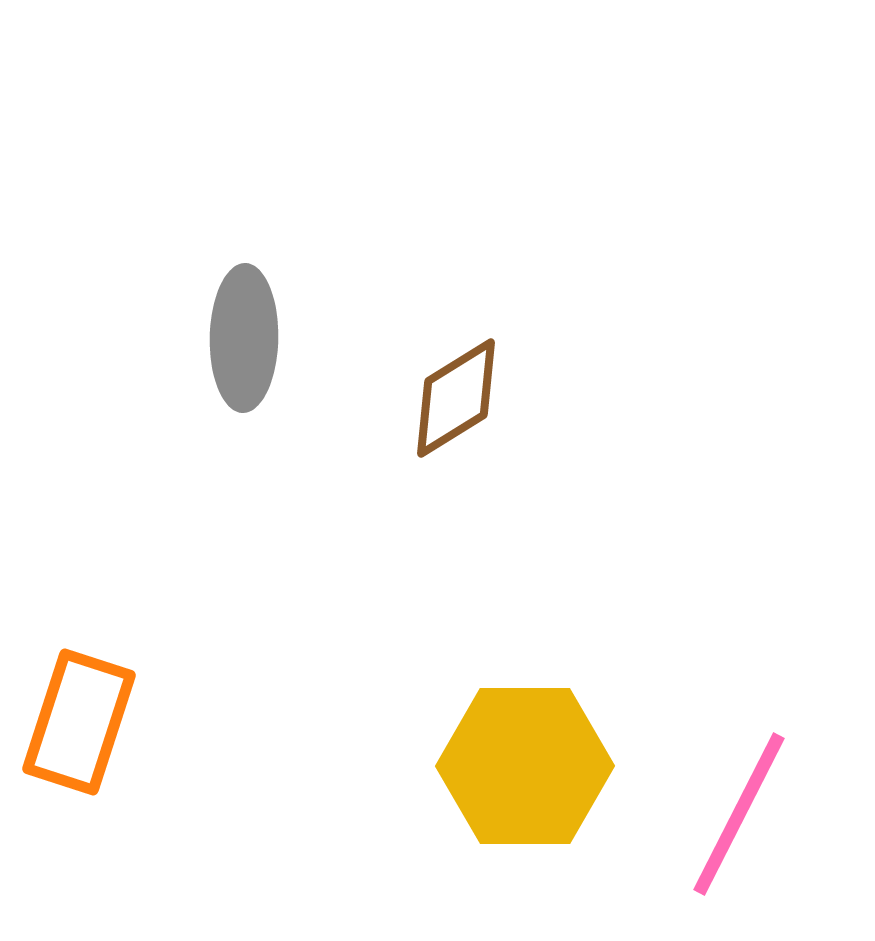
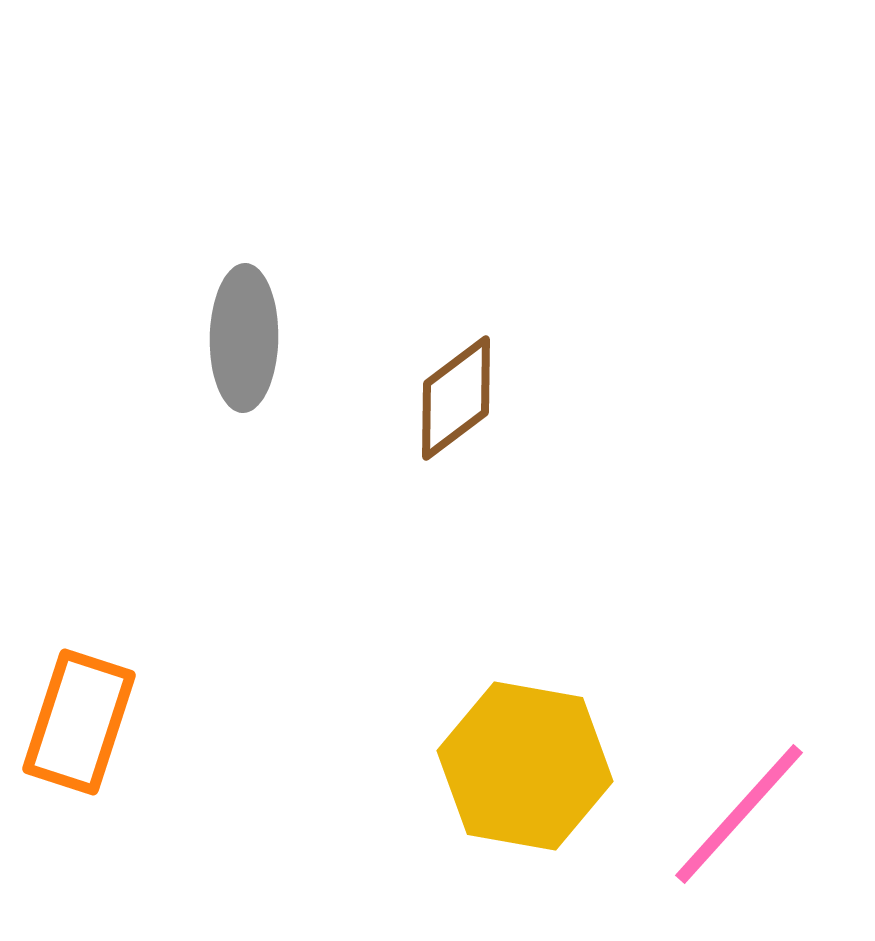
brown diamond: rotated 5 degrees counterclockwise
yellow hexagon: rotated 10 degrees clockwise
pink line: rotated 15 degrees clockwise
